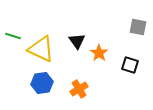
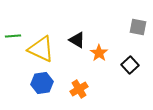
green line: rotated 21 degrees counterclockwise
black triangle: moved 1 px up; rotated 24 degrees counterclockwise
black square: rotated 30 degrees clockwise
